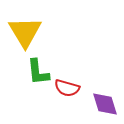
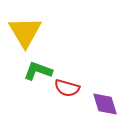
green L-shape: moved 1 px up; rotated 116 degrees clockwise
